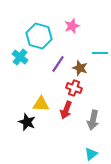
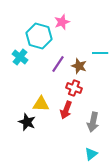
pink star: moved 10 px left, 4 px up
brown star: moved 1 px left, 2 px up
gray arrow: moved 2 px down
